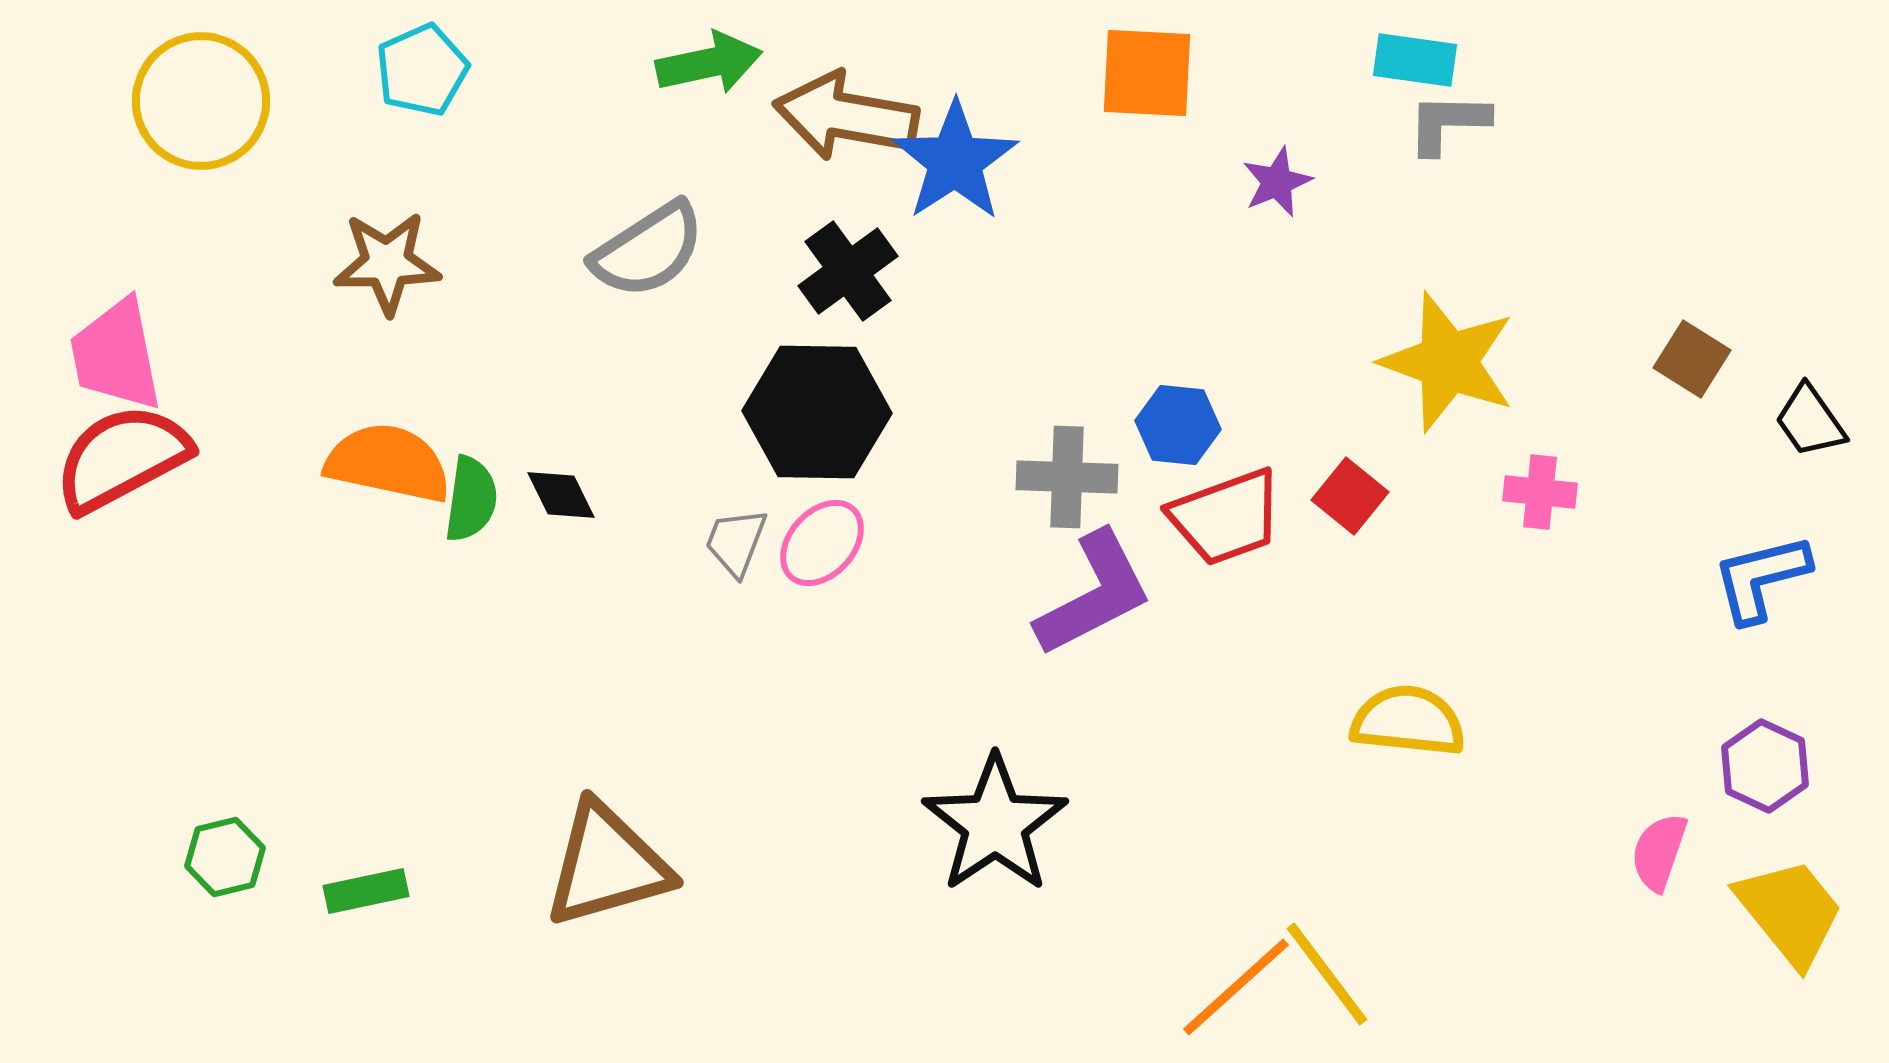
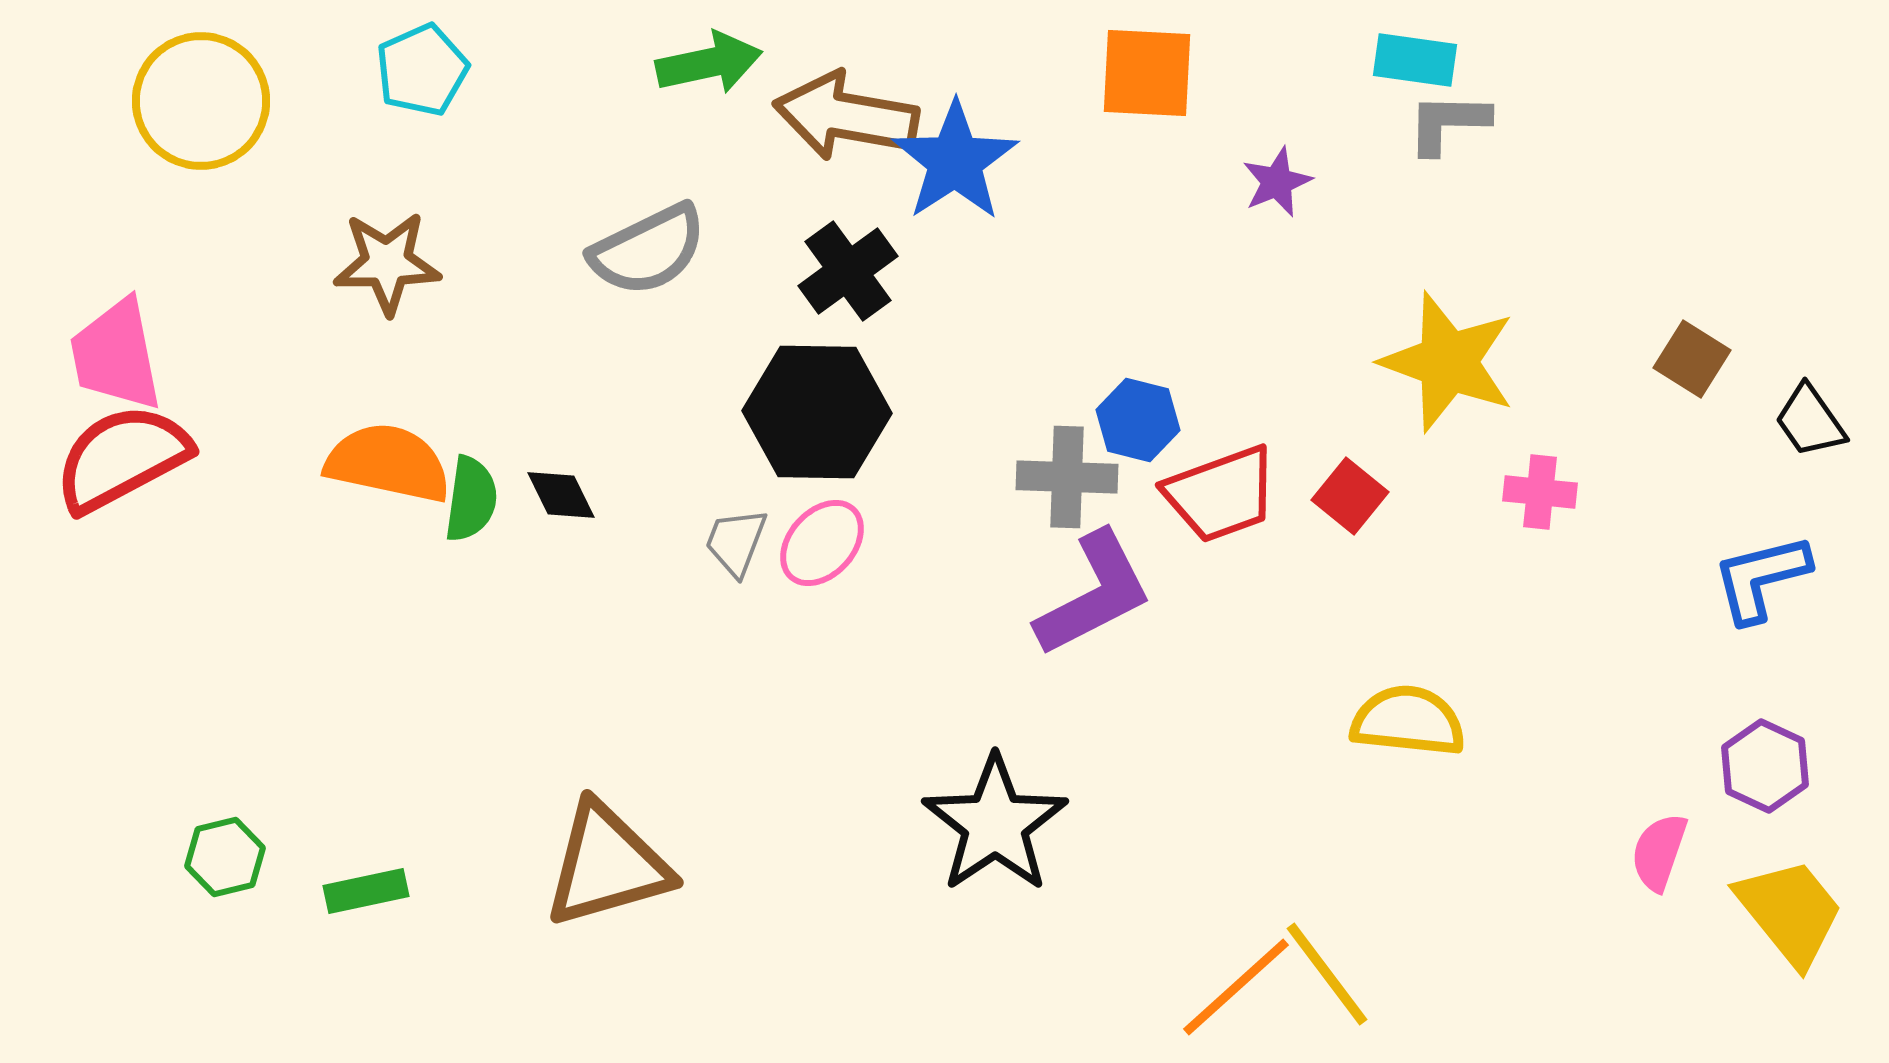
gray semicircle: rotated 7 degrees clockwise
blue hexagon: moved 40 px left, 5 px up; rotated 8 degrees clockwise
red trapezoid: moved 5 px left, 23 px up
